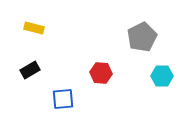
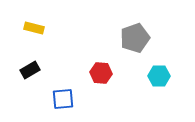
gray pentagon: moved 7 px left, 1 px down; rotated 8 degrees clockwise
cyan hexagon: moved 3 px left
